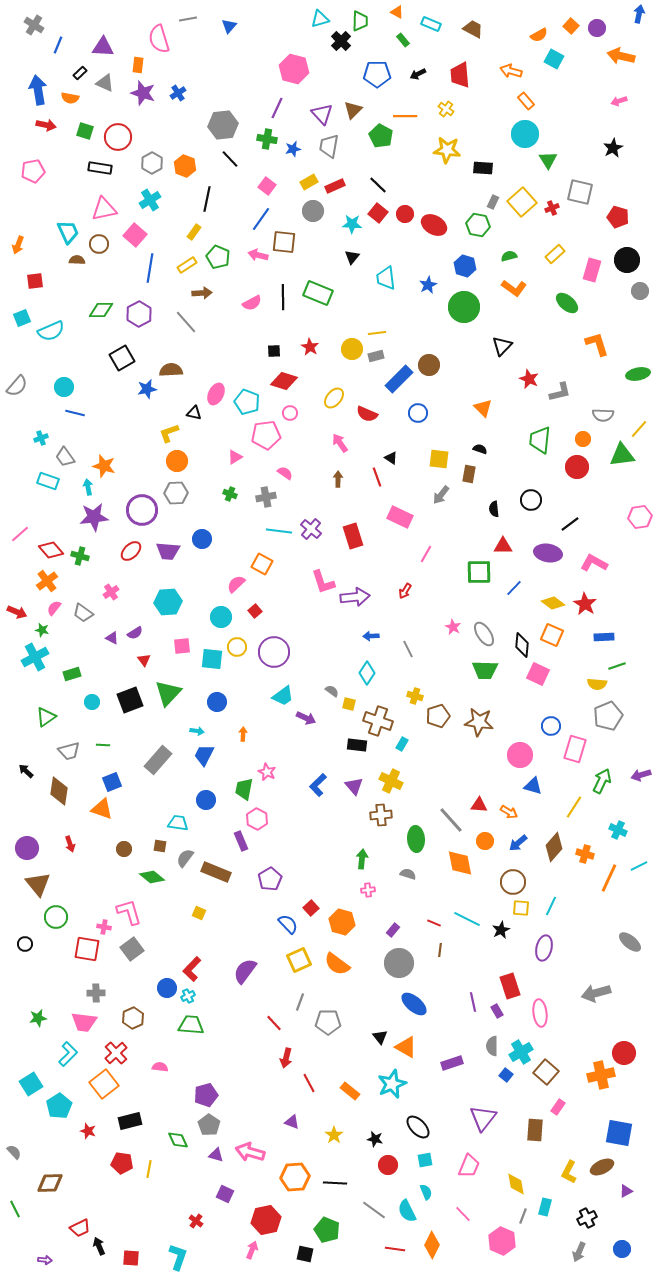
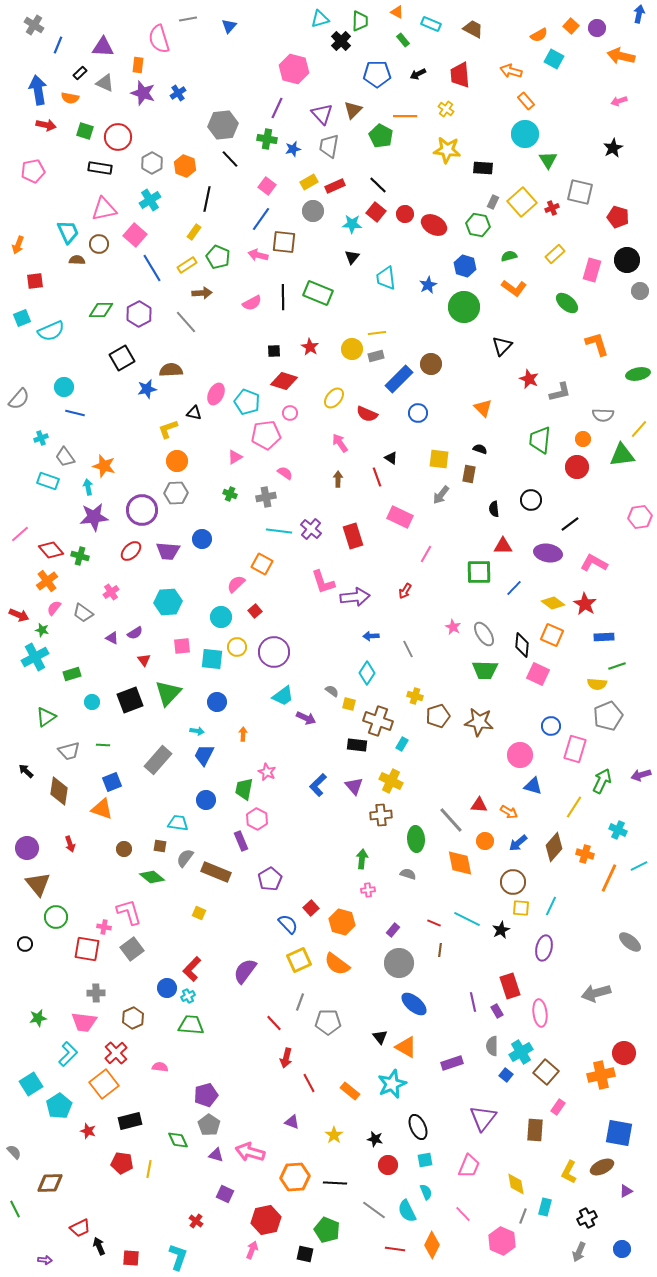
red square at (378, 213): moved 2 px left, 1 px up
blue line at (150, 268): moved 2 px right; rotated 40 degrees counterclockwise
brown circle at (429, 365): moved 2 px right, 1 px up
gray semicircle at (17, 386): moved 2 px right, 13 px down
yellow L-shape at (169, 433): moved 1 px left, 4 px up
red arrow at (17, 612): moved 2 px right, 3 px down
black ellipse at (418, 1127): rotated 20 degrees clockwise
